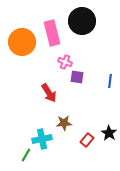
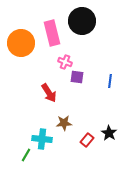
orange circle: moved 1 px left, 1 px down
cyan cross: rotated 18 degrees clockwise
